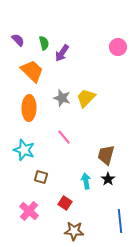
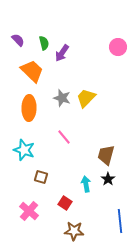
cyan arrow: moved 3 px down
